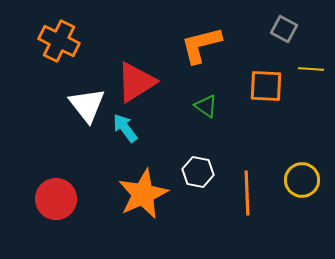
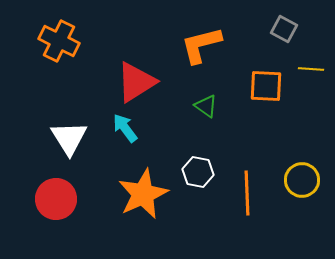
white triangle: moved 18 px left, 33 px down; rotated 6 degrees clockwise
